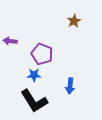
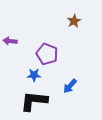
purple pentagon: moved 5 px right
blue arrow: rotated 35 degrees clockwise
black L-shape: rotated 128 degrees clockwise
